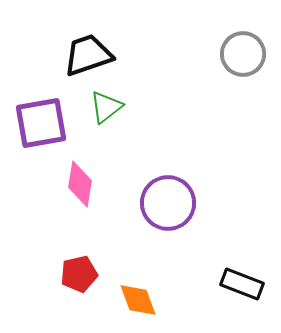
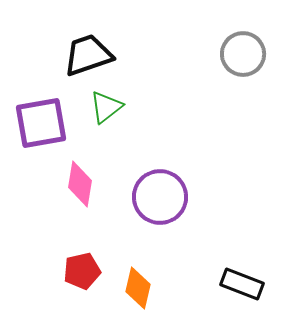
purple circle: moved 8 px left, 6 px up
red pentagon: moved 3 px right, 3 px up
orange diamond: moved 12 px up; rotated 33 degrees clockwise
